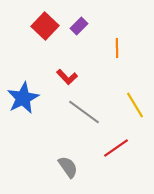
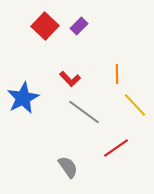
orange line: moved 26 px down
red L-shape: moved 3 px right, 2 px down
yellow line: rotated 12 degrees counterclockwise
